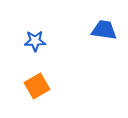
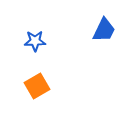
blue trapezoid: rotated 108 degrees clockwise
